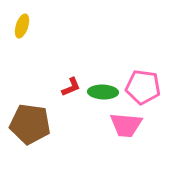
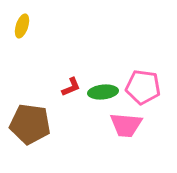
green ellipse: rotated 8 degrees counterclockwise
